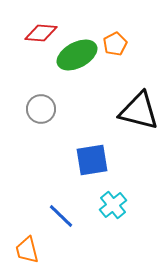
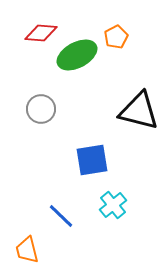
orange pentagon: moved 1 px right, 7 px up
